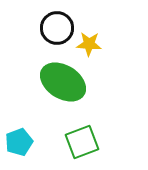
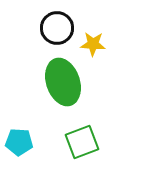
yellow star: moved 4 px right
green ellipse: rotated 39 degrees clockwise
cyan pentagon: rotated 24 degrees clockwise
